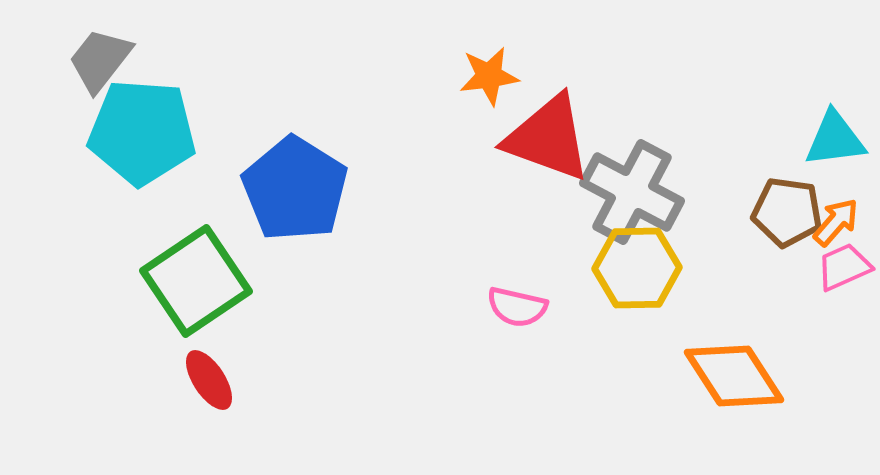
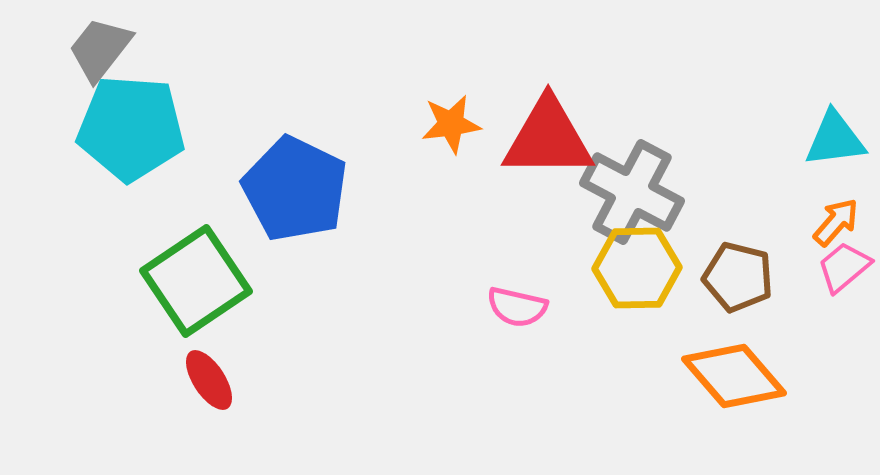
gray trapezoid: moved 11 px up
orange star: moved 38 px left, 48 px down
cyan pentagon: moved 11 px left, 4 px up
red triangle: rotated 20 degrees counterclockwise
blue pentagon: rotated 6 degrees counterclockwise
brown pentagon: moved 49 px left, 65 px down; rotated 6 degrees clockwise
pink trapezoid: rotated 16 degrees counterclockwise
orange diamond: rotated 8 degrees counterclockwise
